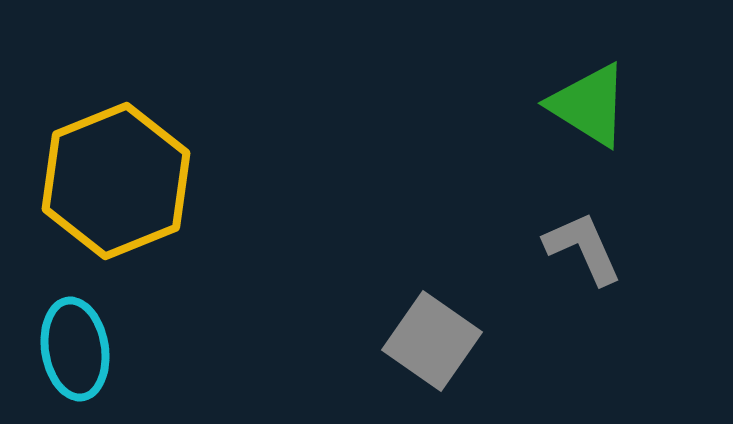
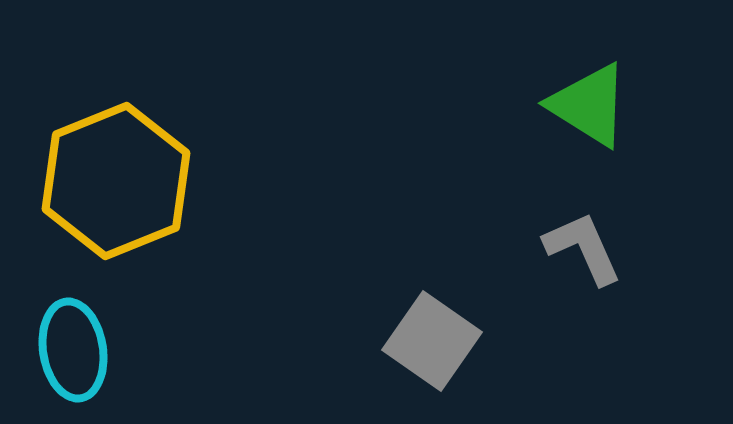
cyan ellipse: moved 2 px left, 1 px down
